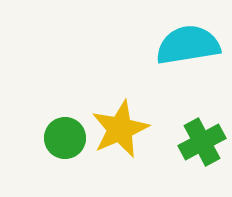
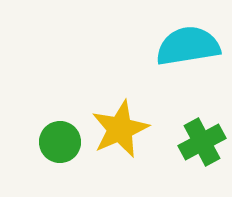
cyan semicircle: moved 1 px down
green circle: moved 5 px left, 4 px down
